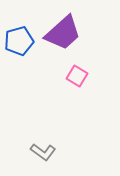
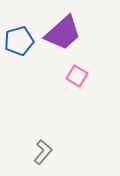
gray L-shape: rotated 85 degrees counterclockwise
